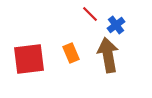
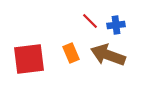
red line: moved 7 px down
blue cross: rotated 30 degrees clockwise
brown arrow: rotated 60 degrees counterclockwise
